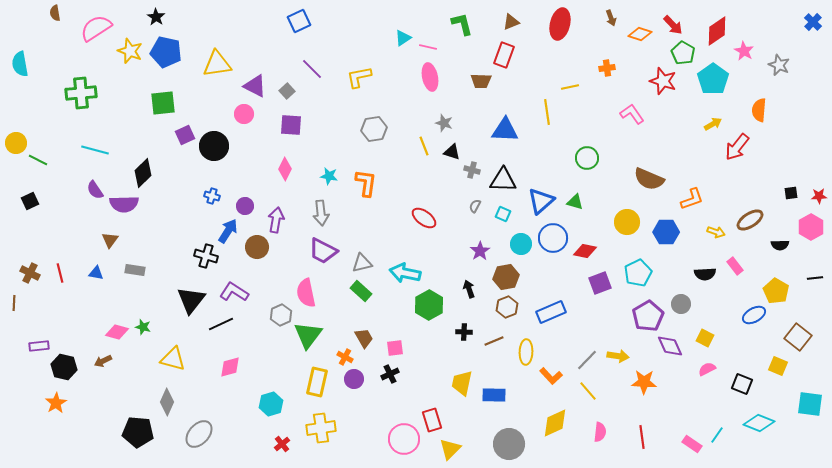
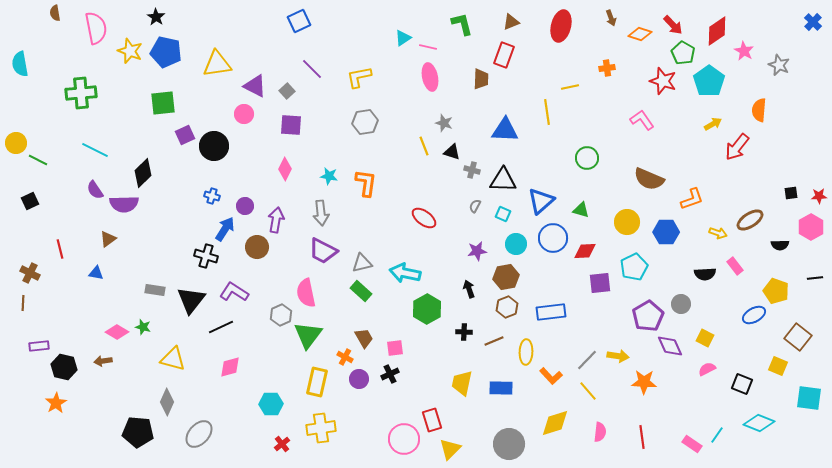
red ellipse at (560, 24): moved 1 px right, 2 px down
pink semicircle at (96, 28): rotated 112 degrees clockwise
cyan pentagon at (713, 79): moved 4 px left, 2 px down
brown trapezoid at (481, 81): moved 2 px up; rotated 90 degrees counterclockwise
pink L-shape at (632, 114): moved 10 px right, 6 px down
gray hexagon at (374, 129): moved 9 px left, 7 px up
cyan line at (95, 150): rotated 12 degrees clockwise
green triangle at (575, 202): moved 6 px right, 8 px down
blue arrow at (228, 231): moved 3 px left, 2 px up
yellow arrow at (716, 232): moved 2 px right, 1 px down
brown triangle at (110, 240): moved 2 px left, 1 px up; rotated 18 degrees clockwise
cyan circle at (521, 244): moved 5 px left
purple star at (480, 251): moved 3 px left; rotated 24 degrees clockwise
red diamond at (585, 251): rotated 15 degrees counterclockwise
gray rectangle at (135, 270): moved 20 px right, 20 px down
red line at (60, 273): moved 24 px up
cyan pentagon at (638, 273): moved 4 px left, 6 px up
purple square at (600, 283): rotated 15 degrees clockwise
yellow pentagon at (776, 291): rotated 10 degrees counterclockwise
brown line at (14, 303): moved 9 px right
green hexagon at (429, 305): moved 2 px left, 4 px down
blue rectangle at (551, 312): rotated 16 degrees clockwise
black line at (221, 324): moved 3 px down
pink diamond at (117, 332): rotated 15 degrees clockwise
brown arrow at (103, 361): rotated 18 degrees clockwise
purple circle at (354, 379): moved 5 px right
blue rectangle at (494, 395): moved 7 px right, 7 px up
cyan hexagon at (271, 404): rotated 15 degrees clockwise
cyan square at (810, 404): moved 1 px left, 6 px up
yellow diamond at (555, 423): rotated 8 degrees clockwise
